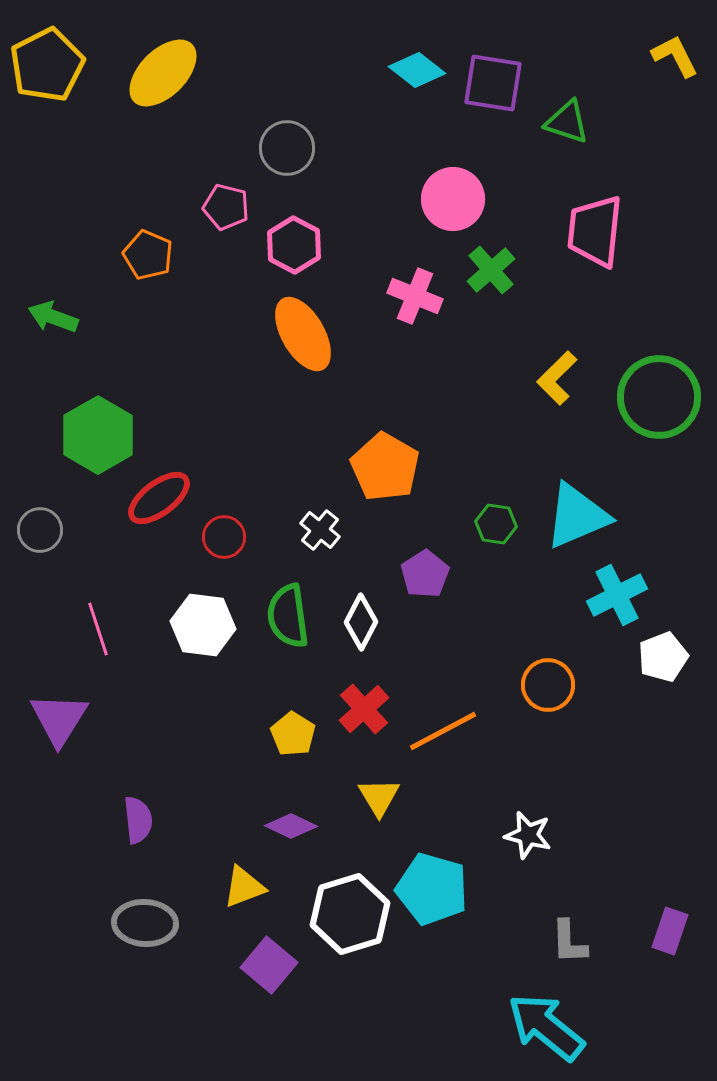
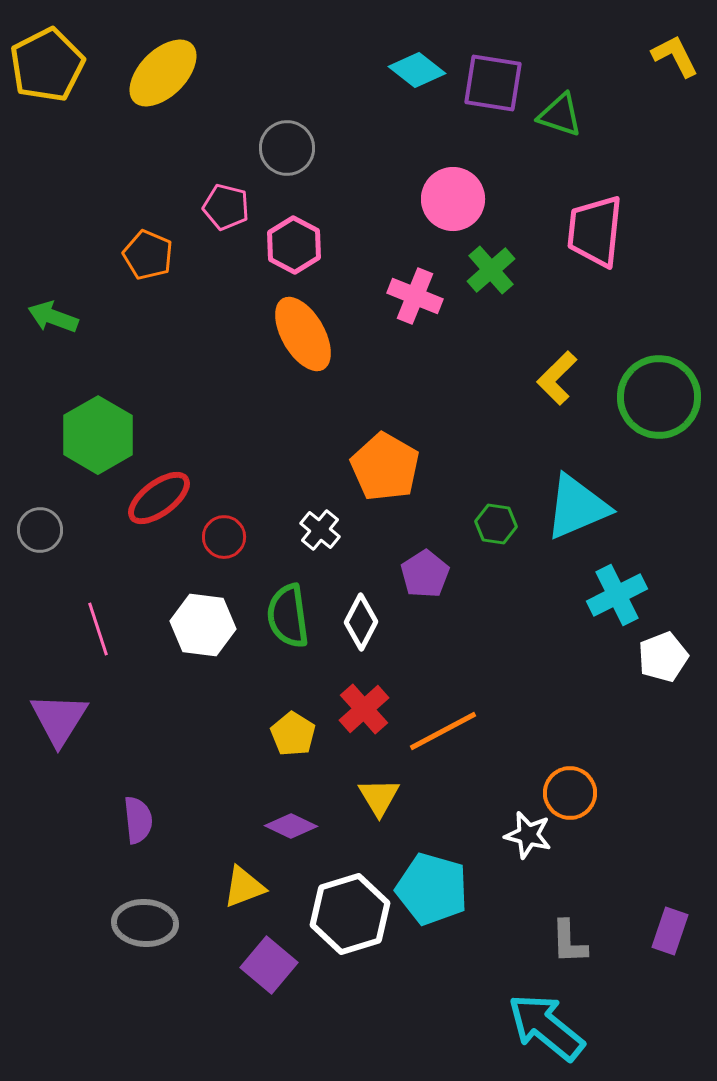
green triangle at (567, 122): moved 7 px left, 7 px up
cyan triangle at (577, 516): moved 9 px up
orange circle at (548, 685): moved 22 px right, 108 px down
